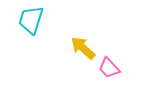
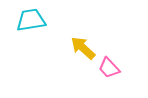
cyan trapezoid: rotated 64 degrees clockwise
